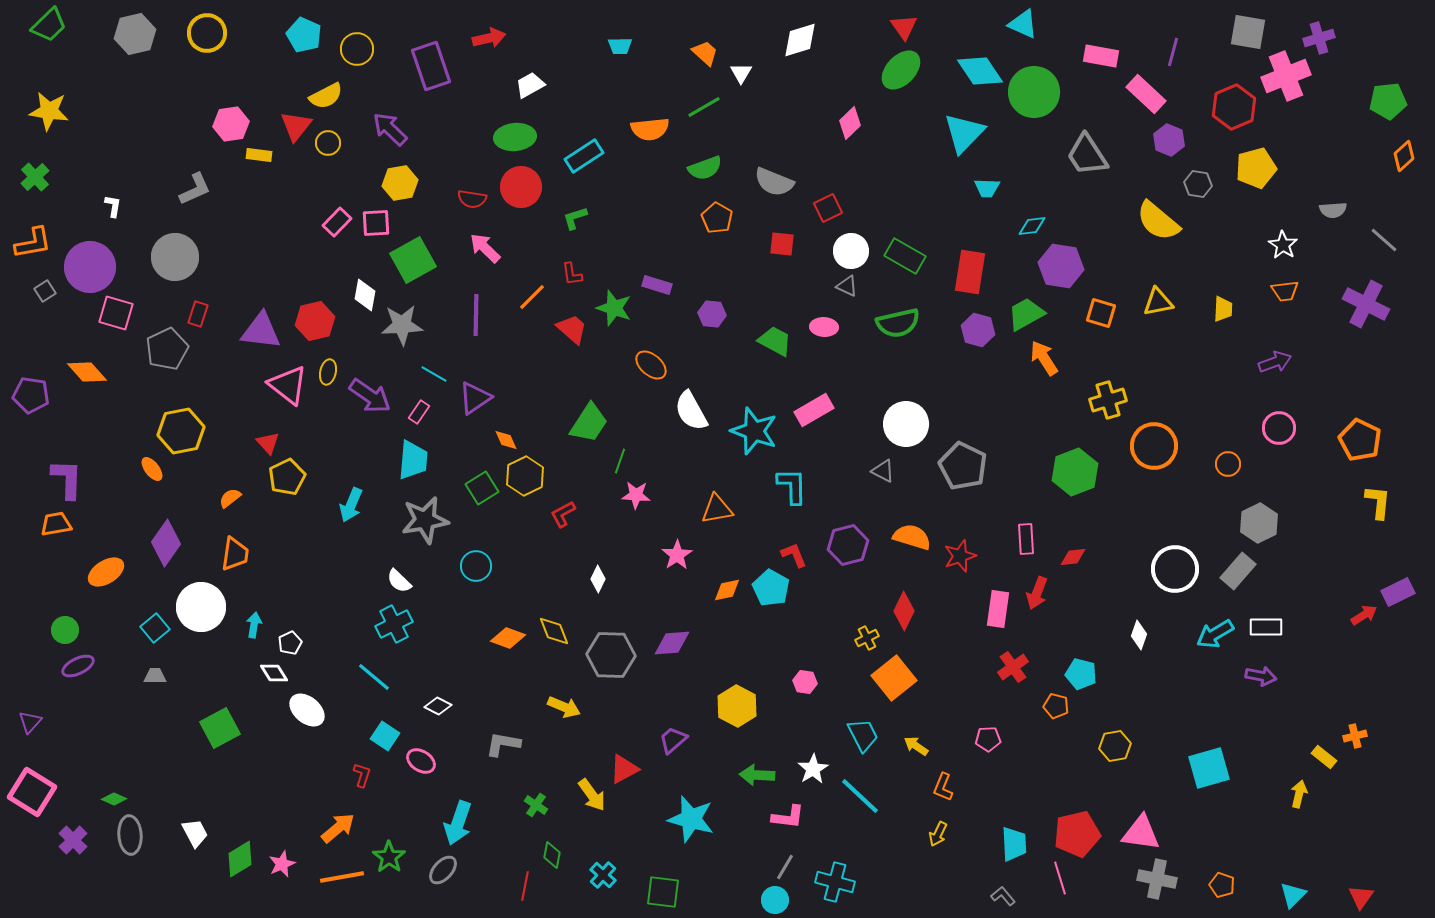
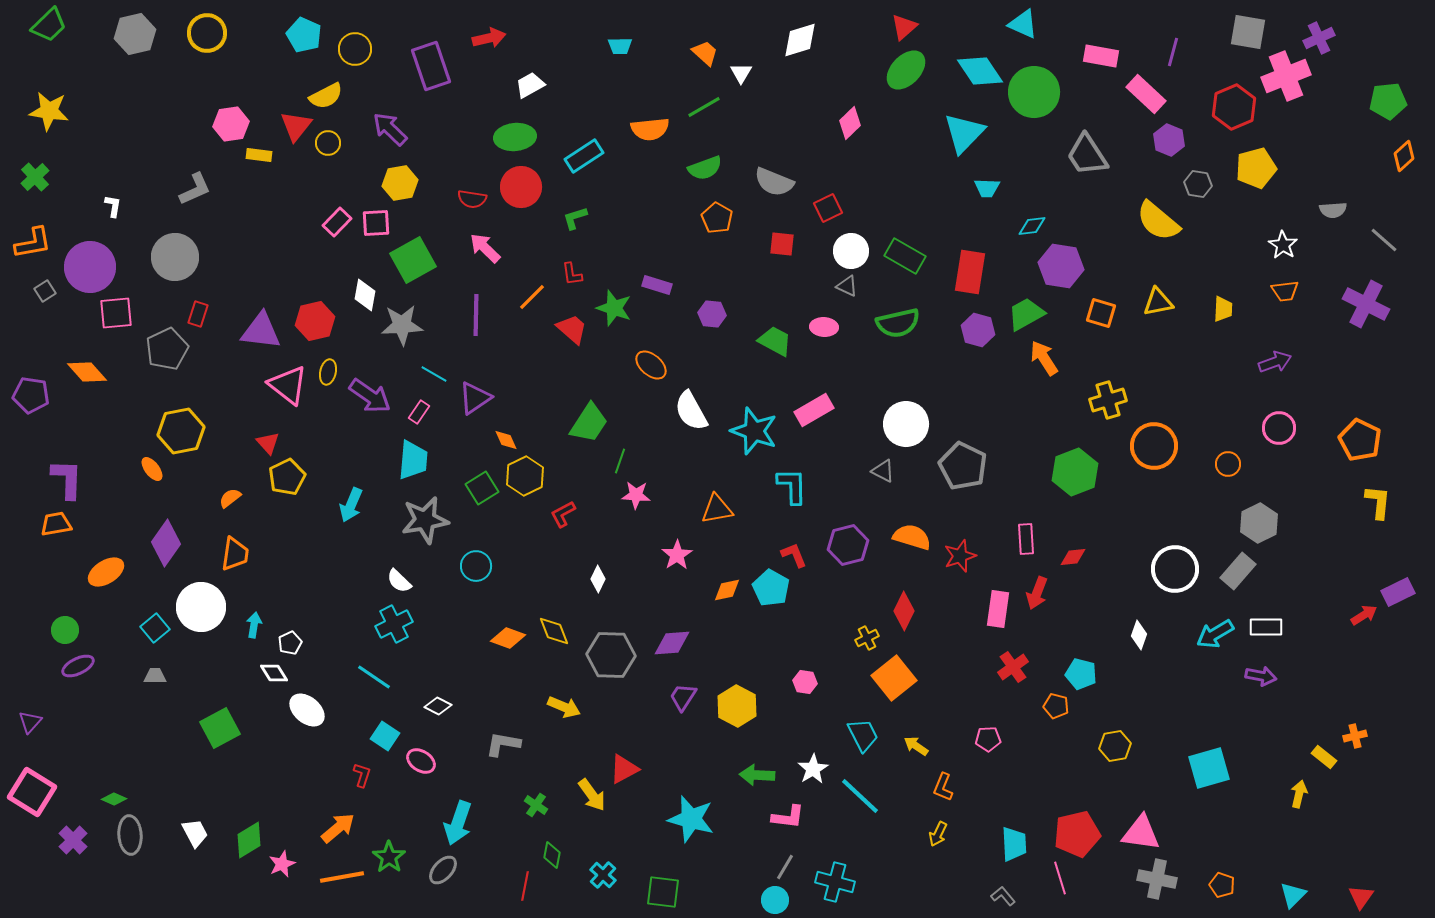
red triangle at (904, 27): rotated 24 degrees clockwise
purple cross at (1319, 38): rotated 8 degrees counterclockwise
yellow circle at (357, 49): moved 2 px left
green ellipse at (901, 70): moved 5 px right
pink square at (116, 313): rotated 21 degrees counterclockwise
cyan line at (374, 677): rotated 6 degrees counterclockwise
purple trapezoid at (673, 740): moved 10 px right, 43 px up; rotated 16 degrees counterclockwise
green diamond at (240, 859): moved 9 px right, 19 px up
